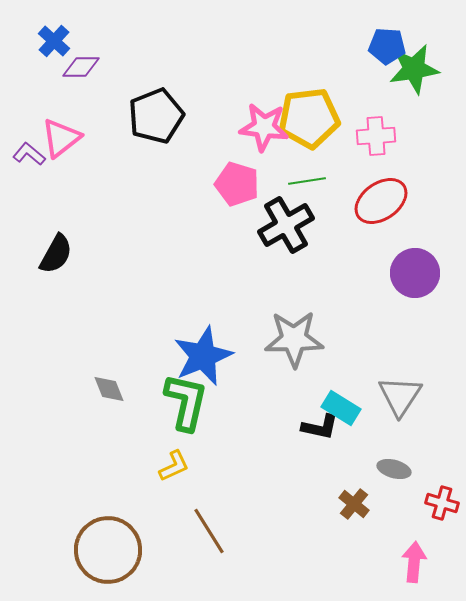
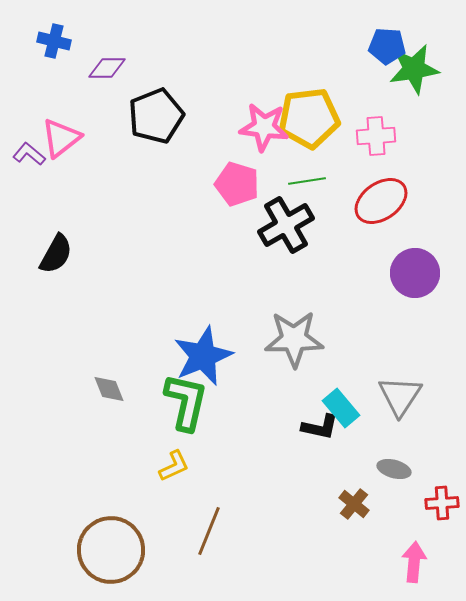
blue cross: rotated 28 degrees counterclockwise
purple diamond: moved 26 px right, 1 px down
cyan rectangle: rotated 18 degrees clockwise
red cross: rotated 20 degrees counterclockwise
brown line: rotated 54 degrees clockwise
brown circle: moved 3 px right
